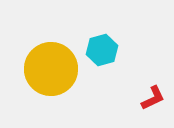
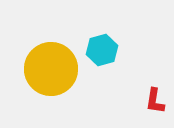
red L-shape: moved 2 px right, 3 px down; rotated 124 degrees clockwise
